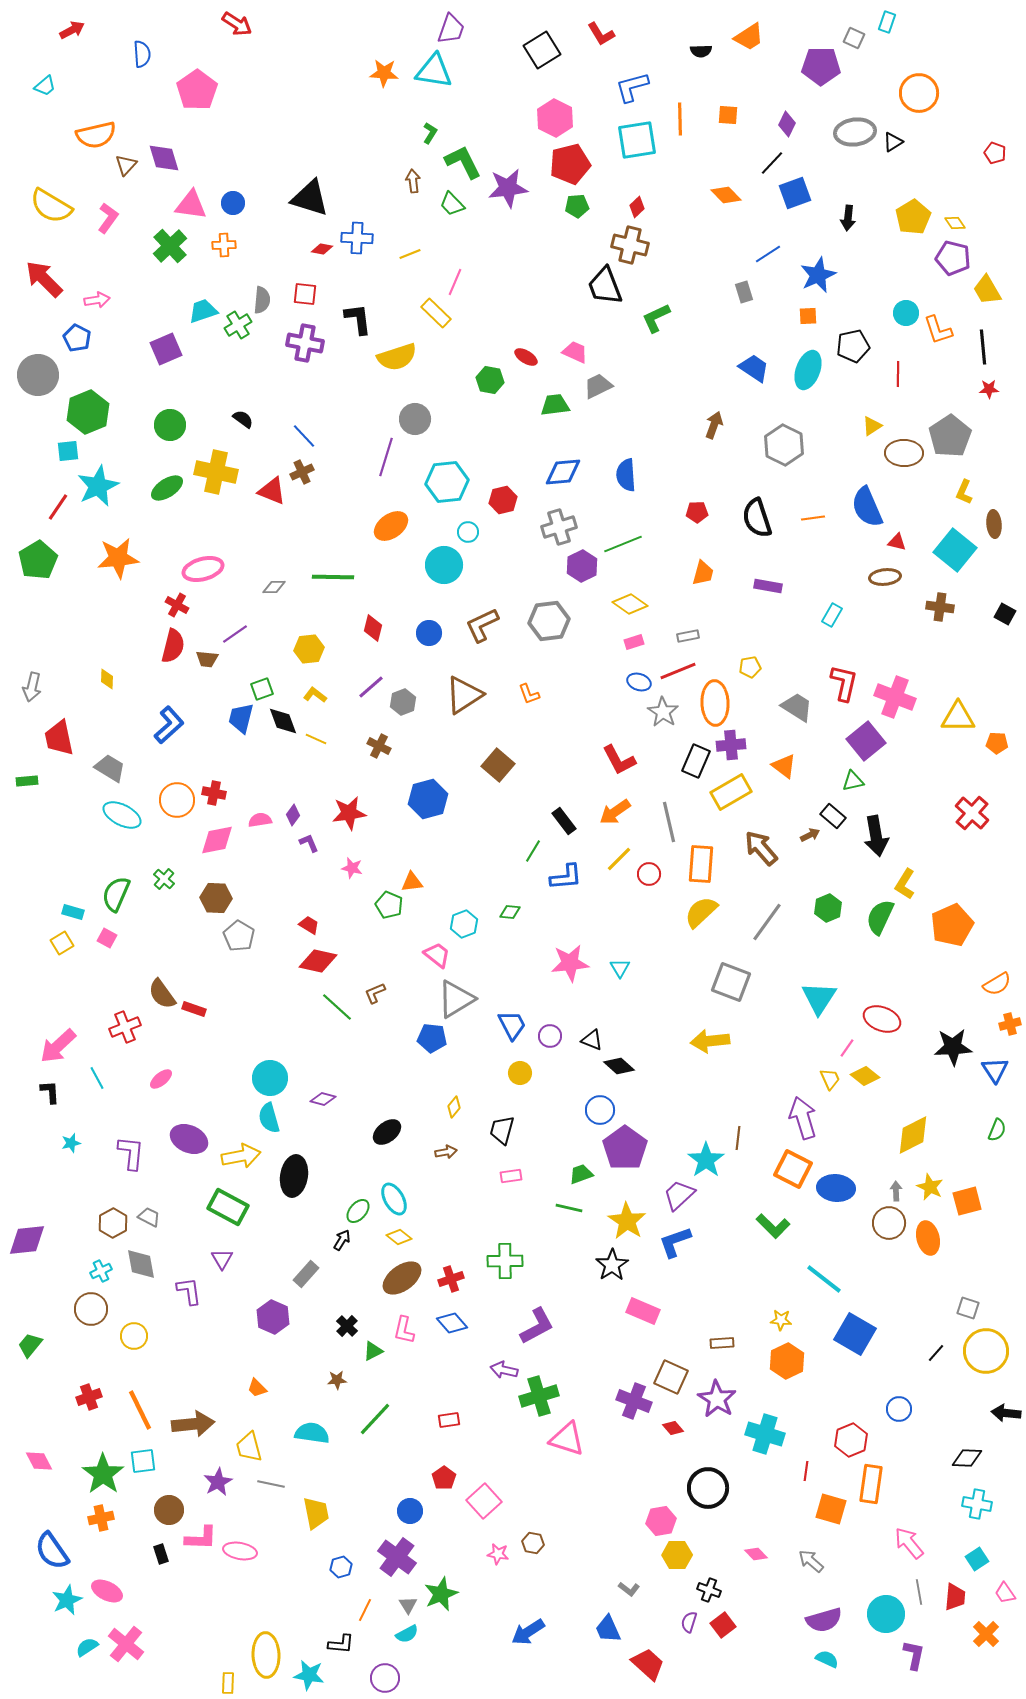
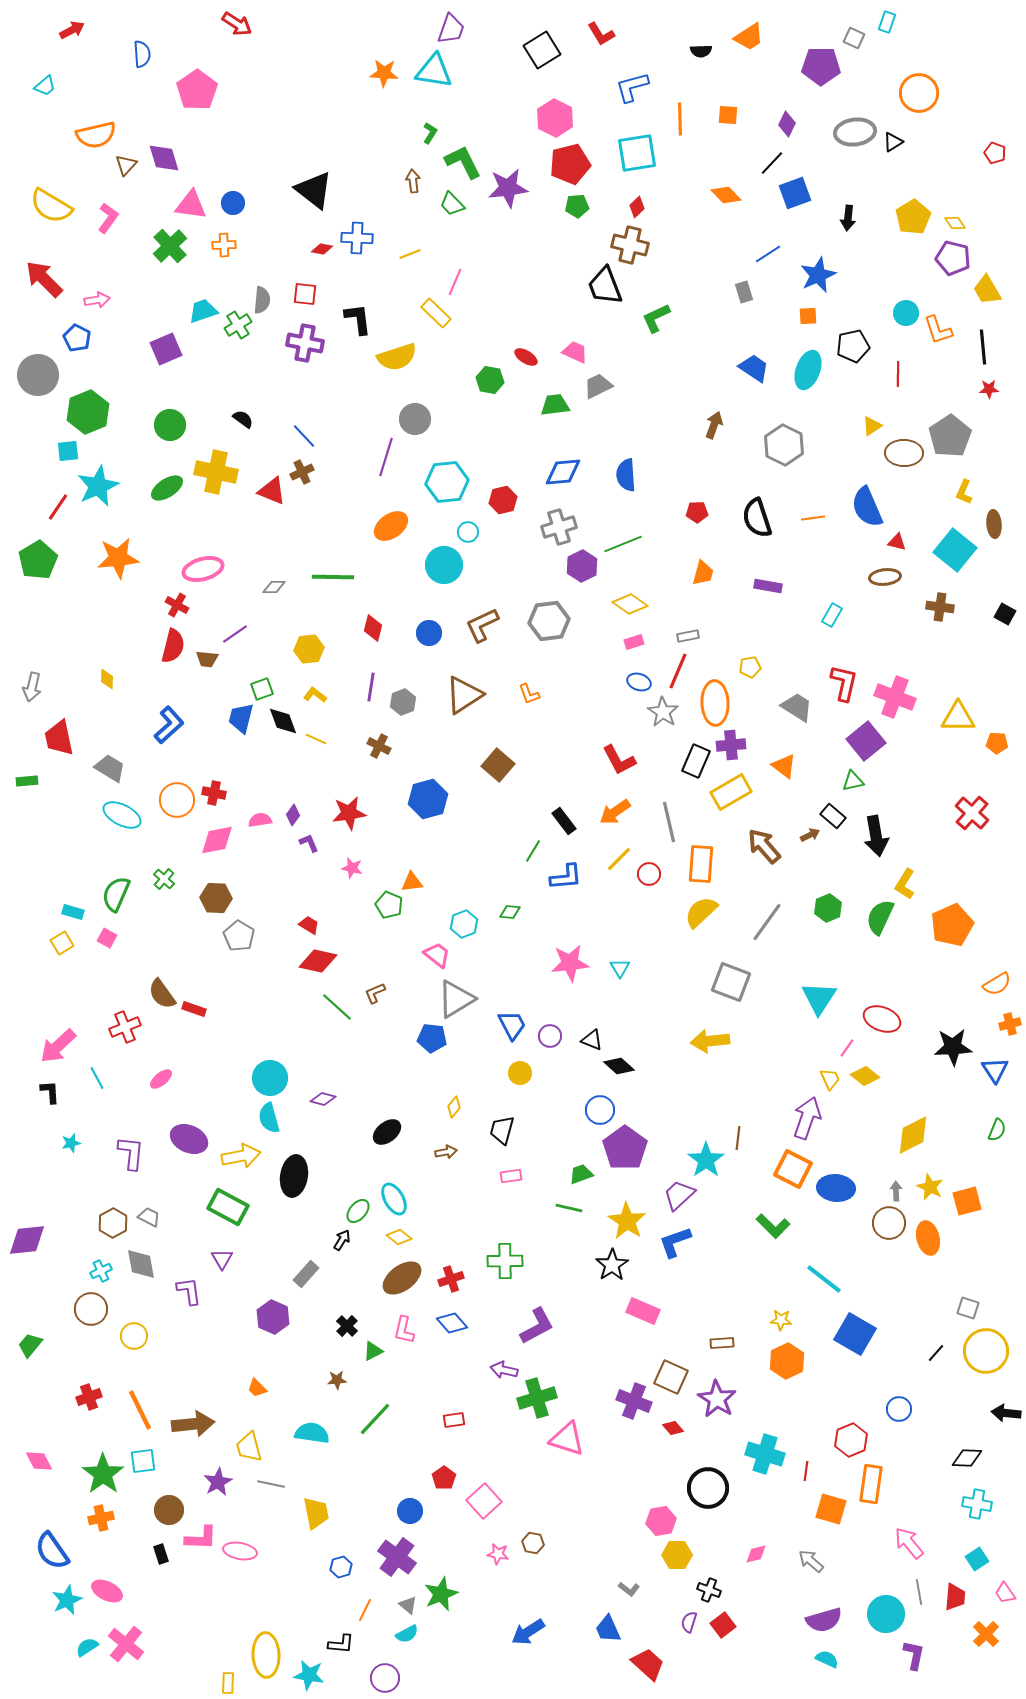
cyan square at (637, 140): moved 13 px down
black triangle at (310, 198): moved 4 px right, 8 px up; rotated 21 degrees clockwise
red line at (678, 671): rotated 45 degrees counterclockwise
purple line at (371, 687): rotated 40 degrees counterclockwise
brown arrow at (761, 848): moved 3 px right, 2 px up
purple arrow at (803, 1118): moved 4 px right; rotated 36 degrees clockwise
green cross at (539, 1396): moved 2 px left, 2 px down
red rectangle at (449, 1420): moved 5 px right
cyan cross at (765, 1434): moved 20 px down
pink diamond at (756, 1554): rotated 60 degrees counterclockwise
gray triangle at (408, 1605): rotated 18 degrees counterclockwise
